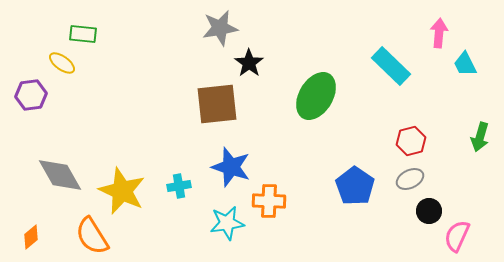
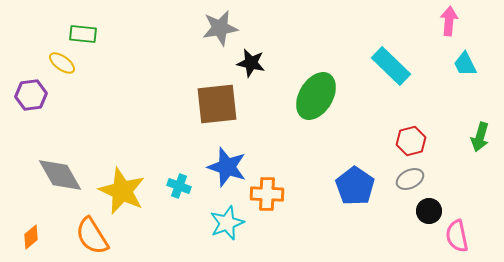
pink arrow: moved 10 px right, 12 px up
black star: moved 2 px right; rotated 24 degrees counterclockwise
blue star: moved 4 px left
cyan cross: rotated 30 degrees clockwise
orange cross: moved 2 px left, 7 px up
cyan star: rotated 12 degrees counterclockwise
pink semicircle: rotated 36 degrees counterclockwise
